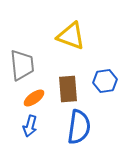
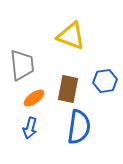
brown rectangle: rotated 16 degrees clockwise
blue arrow: moved 2 px down
